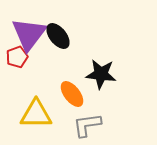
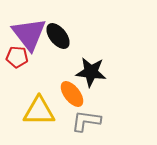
purple triangle: rotated 15 degrees counterclockwise
red pentagon: rotated 25 degrees clockwise
black star: moved 10 px left, 2 px up
yellow triangle: moved 3 px right, 3 px up
gray L-shape: moved 1 px left, 4 px up; rotated 16 degrees clockwise
